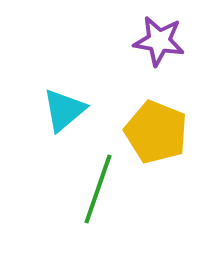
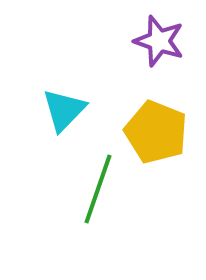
purple star: rotated 9 degrees clockwise
cyan triangle: rotated 6 degrees counterclockwise
